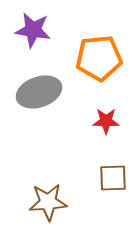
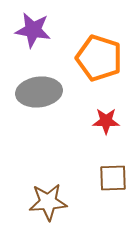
orange pentagon: rotated 24 degrees clockwise
gray ellipse: rotated 12 degrees clockwise
